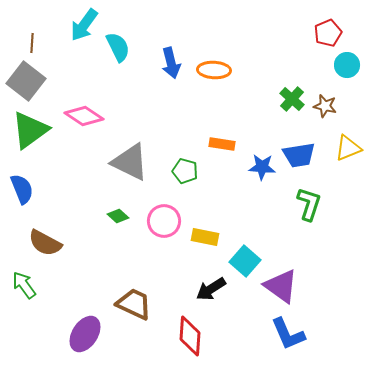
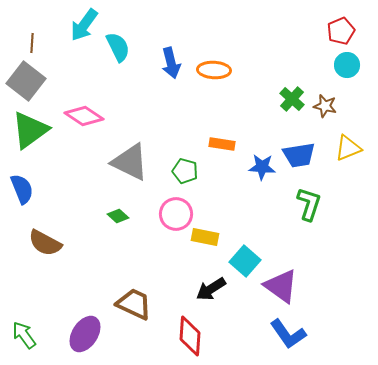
red pentagon: moved 13 px right, 2 px up
pink circle: moved 12 px right, 7 px up
green arrow: moved 50 px down
blue L-shape: rotated 12 degrees counterclockwise
